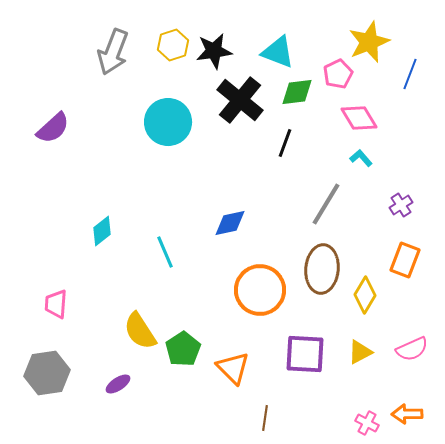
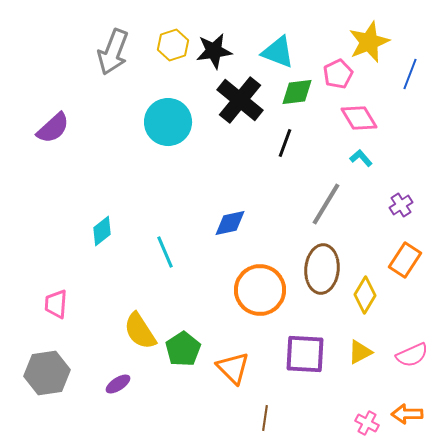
orange rectangle: rotated 12 degrees clockwise
pink semicircle: moved 6 px down
